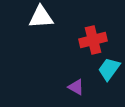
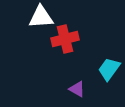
red cross: moved 28 px left, 1 px up
purple triangle: moved 1 px right, 2 px down
